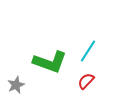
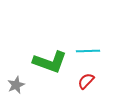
cyan line: rotated 55 degrees clockwise
